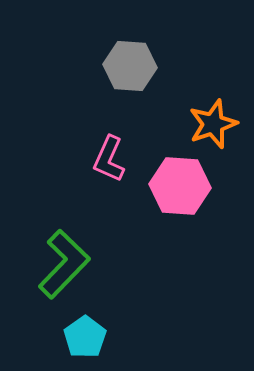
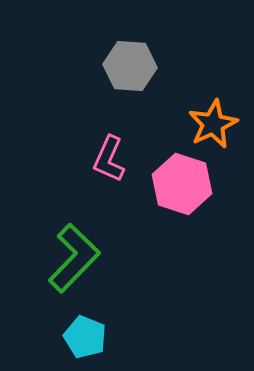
orange star: rotated 6 degrees counterclockwise
pink hexagon: moved 2 px right, 2 px up; rotated 14 degrees clockwise
green L-shape: moved 10 px right, 6 px up
cyan pentagon: rotated 15 degrees counterclockwise
